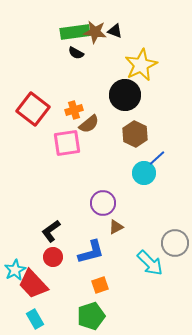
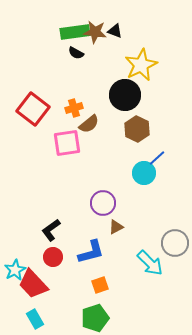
orange cross: moved 2 px up
brown hexagon: moved 2 px right, 5 px up
black L-shape: moved 1 px up
green pentagon: moved 4 px right, 2 px down
